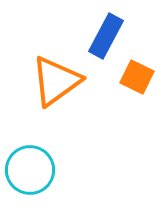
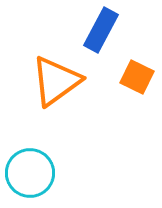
blue rectangle: moved 5 px left, 6 px up
cyan circle: moved 3 px down
